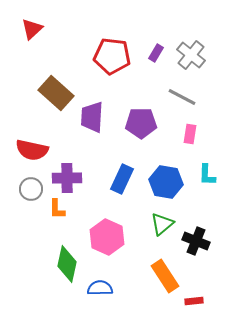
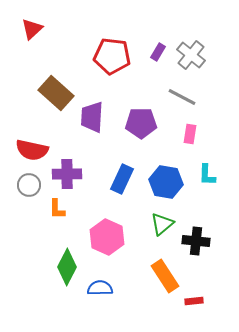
purple rectangle: moved 2 px right, 1 px up
purple cross: moved 4 px up
gray circle: moved 2 px left, 4 px up
black cross: rotated 16 degrees counterclockwise
green diamond: moved 3 px down; rotated 15 degrees clockwise
